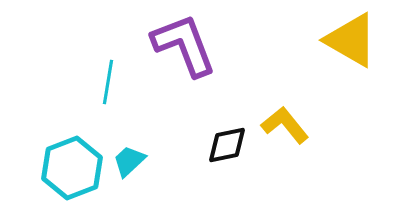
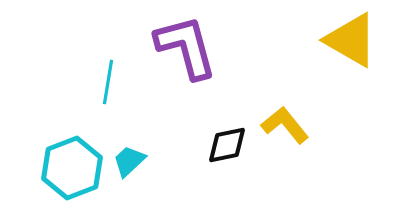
purple L-shape: moved 2 px right, 2 px down; rotated 6 degrees clockwise
